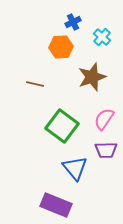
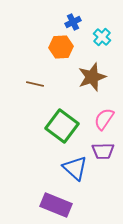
purple trapezoid: moved 3 px left, 1 px down
blue triangle: rotated 8 degrees counterclockwise
